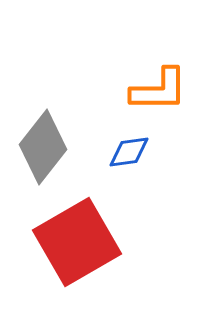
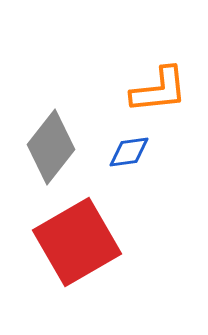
orange L-shape: rotated 6 degrees counterclockwise
gray diamond: moved 8 px right
